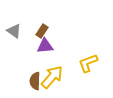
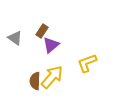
gray triangle: moved 1 px right, 7 px down
purple triangle: moved 6 px right, 1 px up; rotated 36 degrees counterclockwise
yellow L-shape: moved 1 px left
